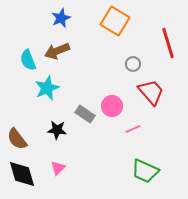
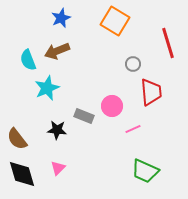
red trapezoid: rotated 36 degrees clockwise
gray rectangle: moved 1 px left, 2 px down; rotated 12 degrees counterclockwise
